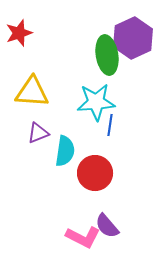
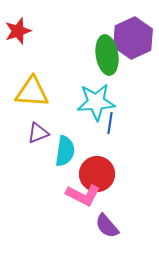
red star: moved 1 px left, 2 px up
blue line: moved 2 px up
red circle: moved 2 px right, 1 px down
pink L-shape: moved 42 px up
